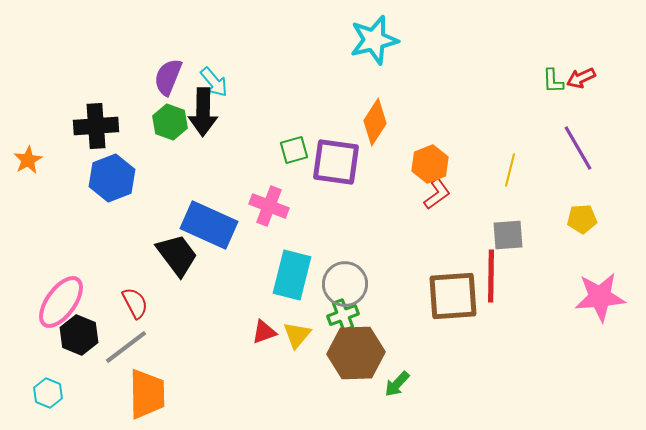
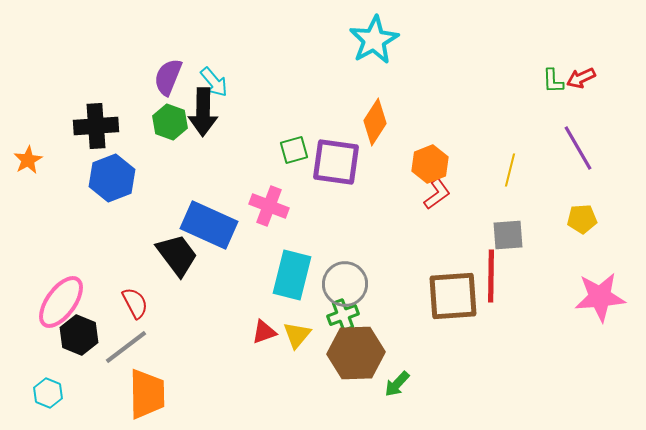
cyan star: rotated 15 degrees counterclockwise
